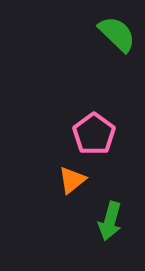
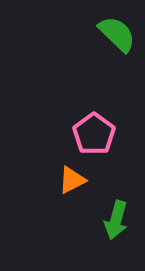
orange triangle: rotated 12 degrees clockwise
green arrow: moved 6 px right, 1 px up
